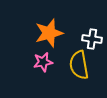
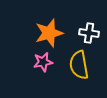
white cross: moved 3 px left, 6 px up
